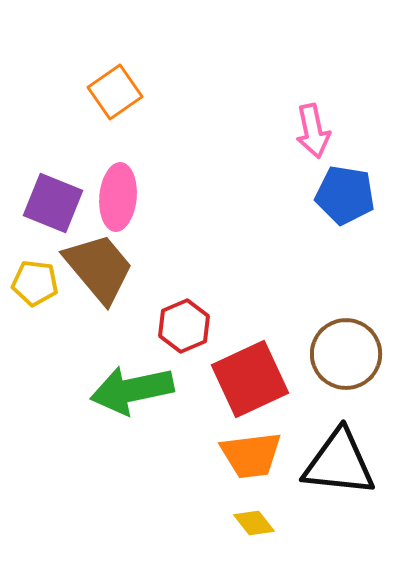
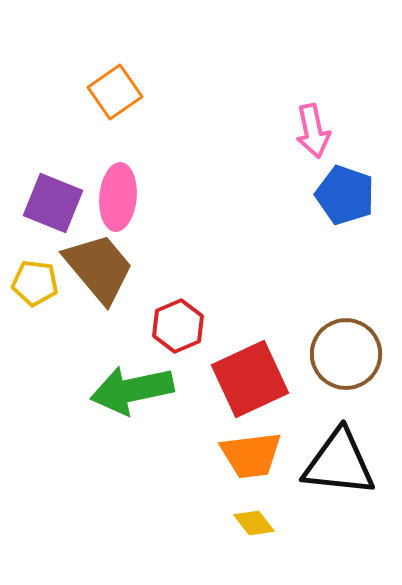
blue pentagon: rotated 10 degrees clockwise
red hexagon: moved 6 px left
